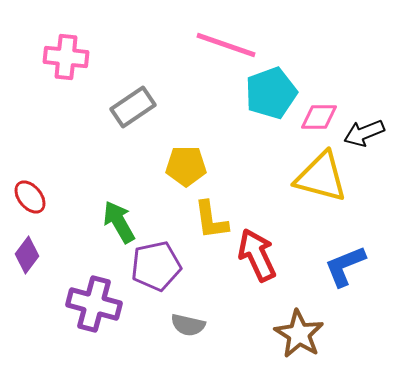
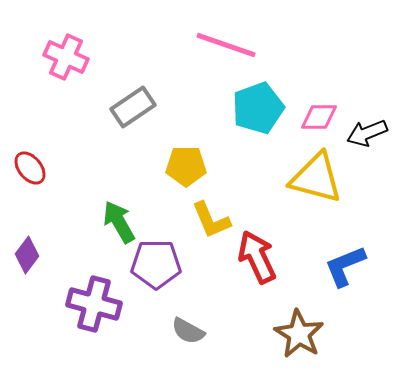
pink cross: rotated 18 degrees clockwise
cyan pentagon: moved 13 px left, 15 px down
black arrow: moved 3 px right
yellow triangle: moved 5 px left, 1 px down
red ellipse: moved 29 px up
yellow L-shape: rotated 15 degrees counterclockwise
red arrow: moved 2 px down
purple pentagon: moved 2 px up; rotated 12 degrees clockwise
gray semicircle: moved 6 px down; rotated 16 degrees clockwise
